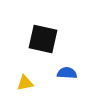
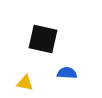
yellow triangle: rotated 24 degrees clockwise
